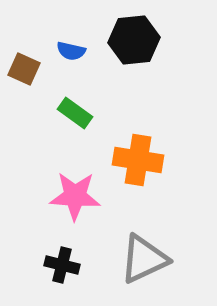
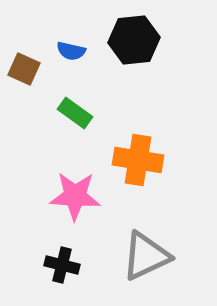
gray triangle: moved 2 px right, 3 px up
